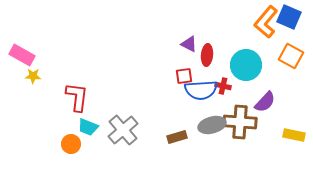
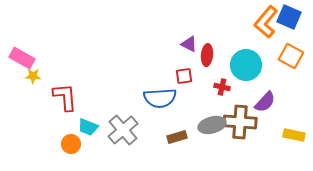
pink rectangle: moved 3 px down
red cross: moved 1 px left, 1 px down
blue semicircle: moved 41 px left, 8 px down
red L-shape: moved 12 px left; rotated 12 degrees counterclockwise
